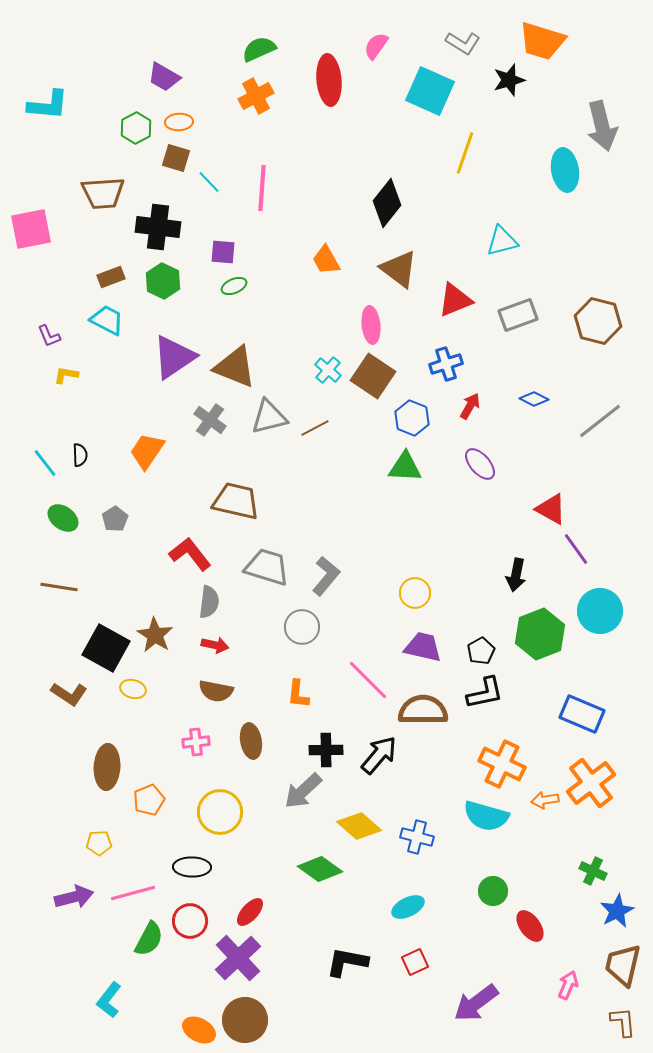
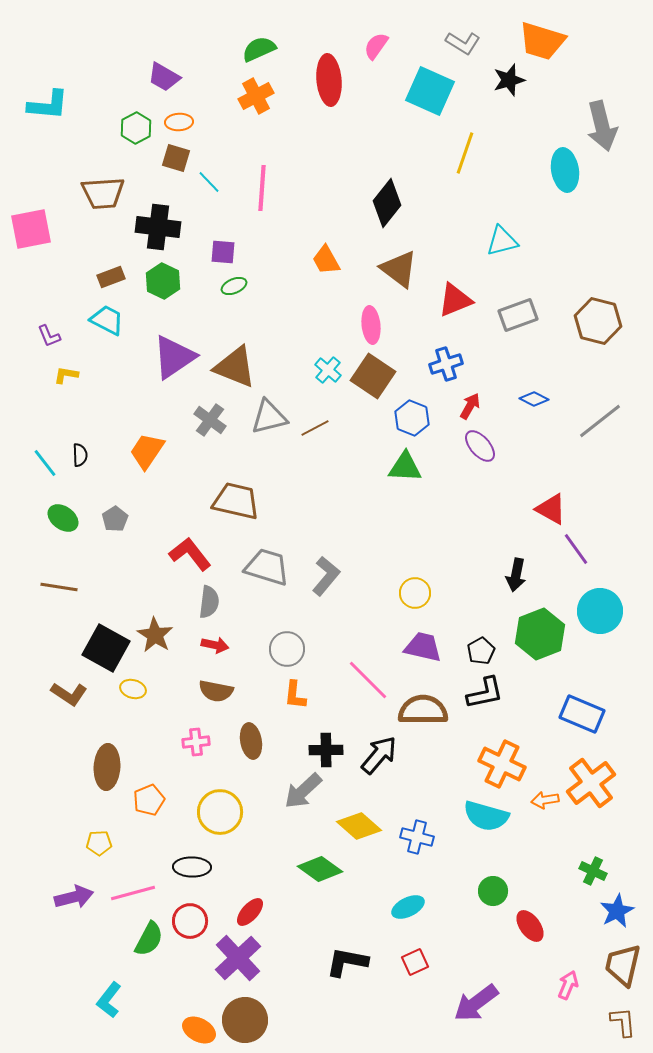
purple ellipse at (480, 464): moved 18 px up
gray circle at (302, 627): moved 15 px left, 22 px down
orange L-shape at (298, 694): moved 3 px left, 1 px down
